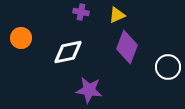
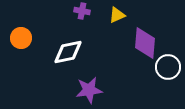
purple cross: moved 1 px right, 1 px up
purple diamond: moved 18 px right, 4 px up; rotated 16 degrees counterclockwise
purple star: rotated 16 degrees counterclockwise
